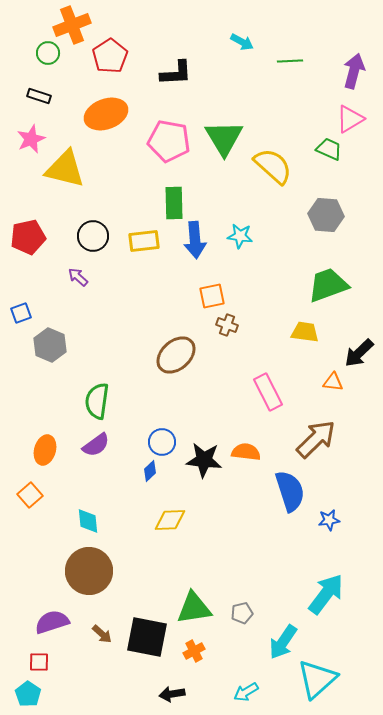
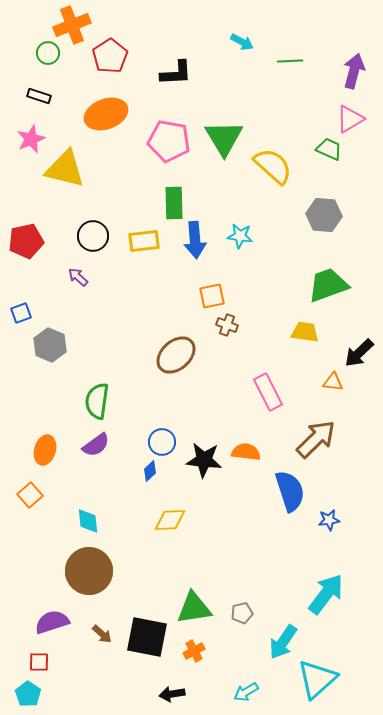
gray hexagon at (326, 215): moved 2 px left
red pentagon at (28, 237): moved 2 px left, 4 px down
